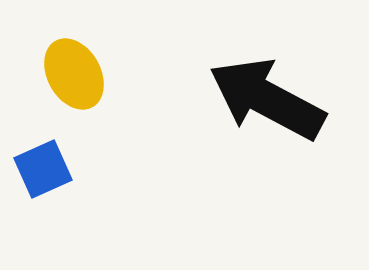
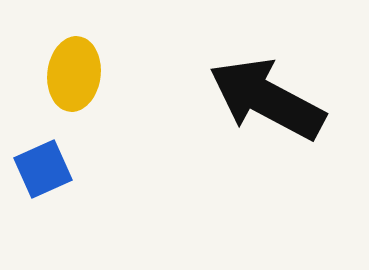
yellow ellipse: rotated 36 degrees clockwise
